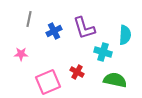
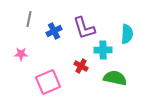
cyan semicircle: moved 2 px right, 1 px up
cyan cross: moved 2 px up; rotated 18 degrees counterclockwise
red cross: moved 4 px right, 6 px up
green semicircle: moved 2 px up
